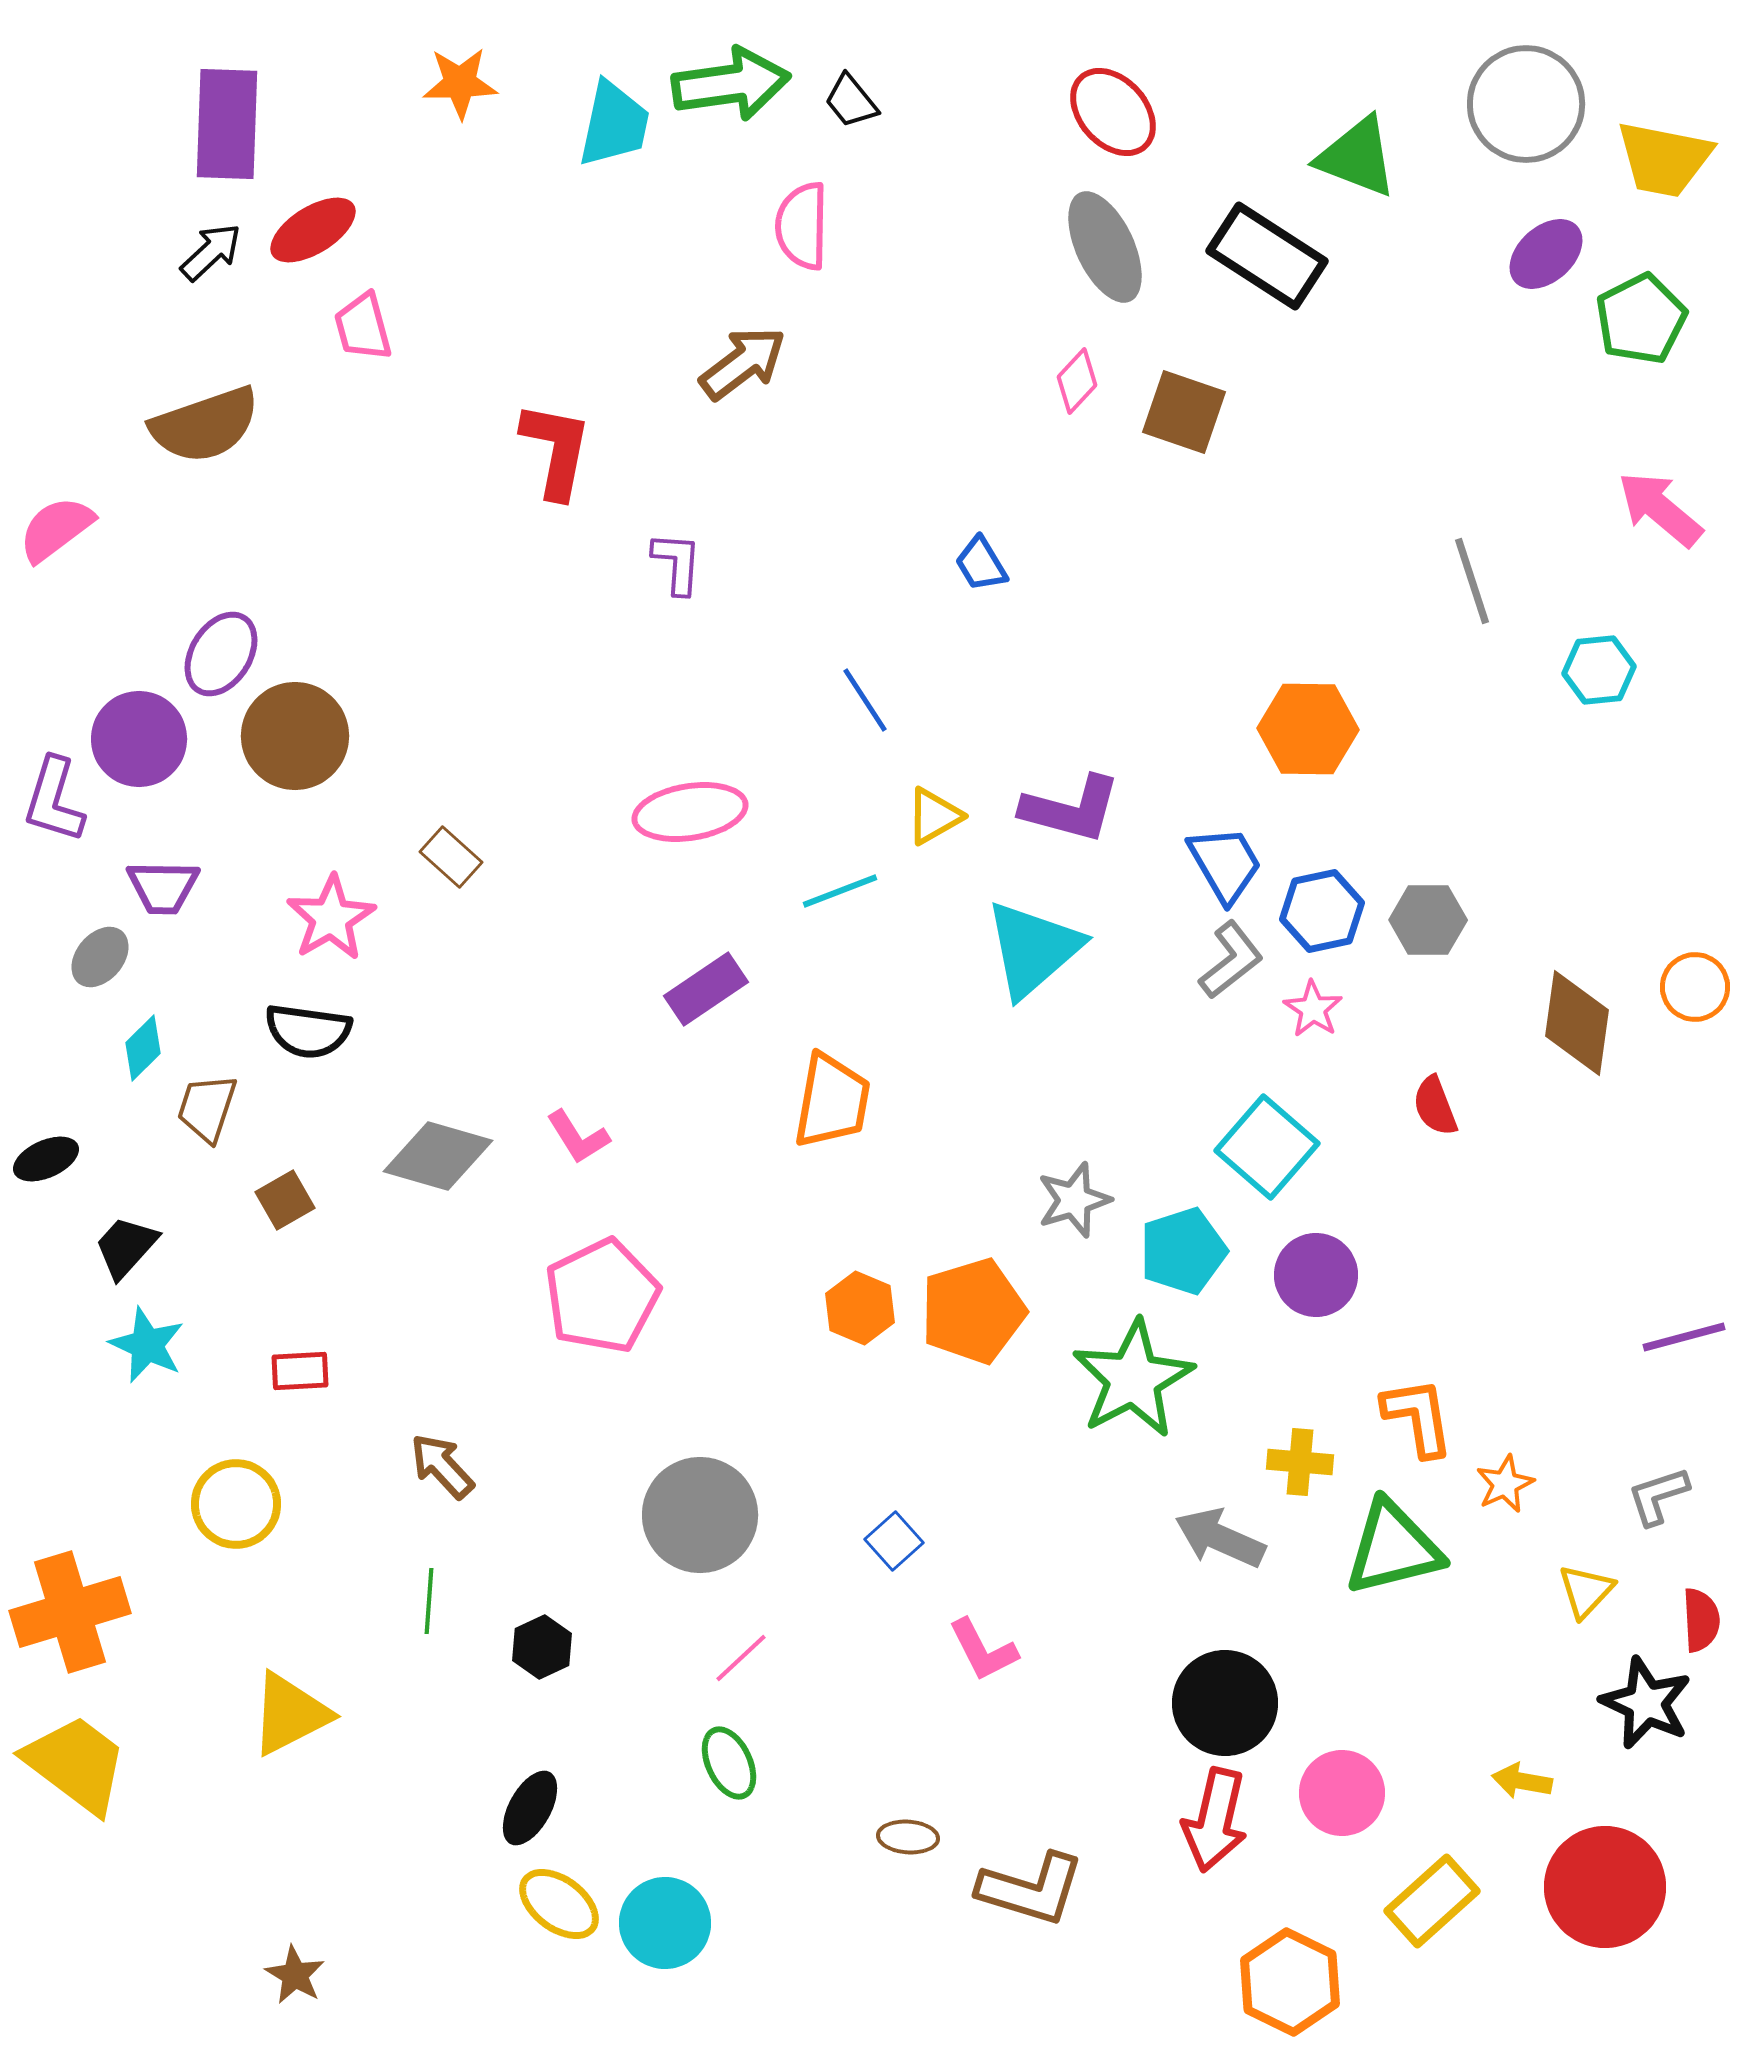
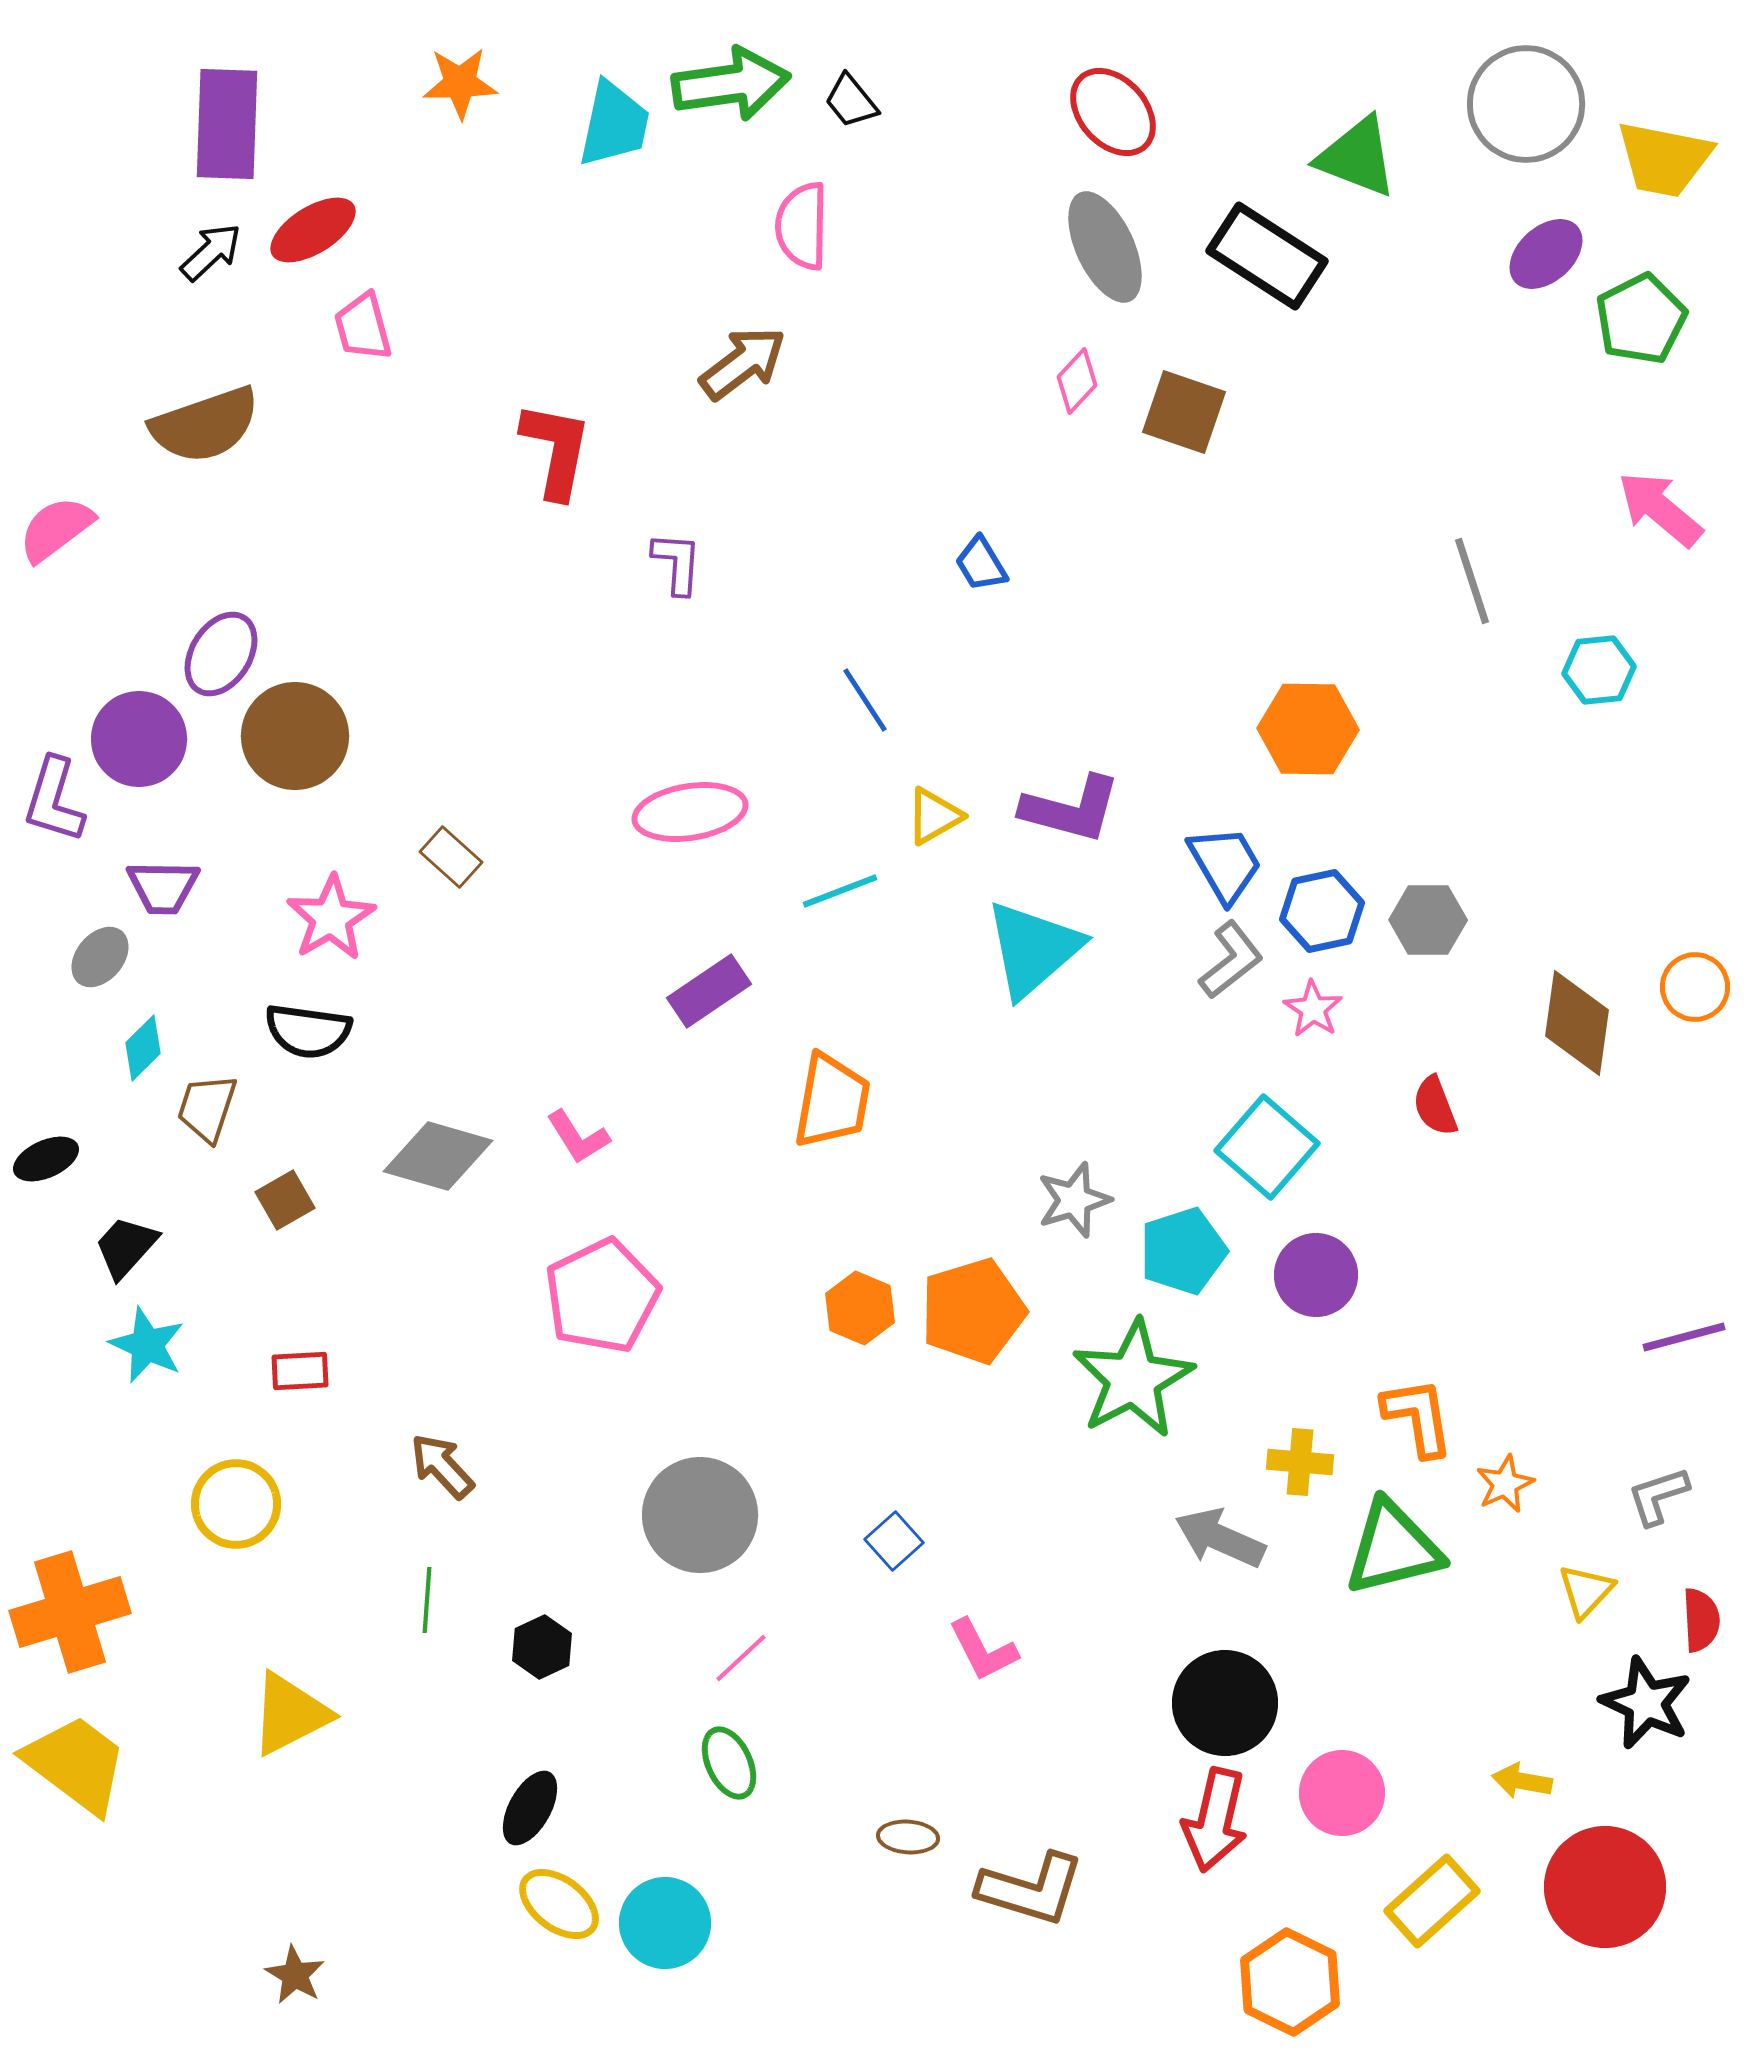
purple rectangle at (706, 989): moved 3 px right, 2 px down
green line at (429, 1601): moved 2 px left, 1 px up
